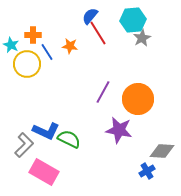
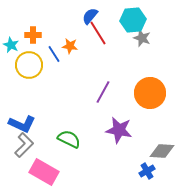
gray star: rotated 24 degrees counterclockwise
blue line: moved 7 px right, 2 px down
yellow circle: moved 2 px right, 1 px down
orange circle: moved 12 px right, 6 px up
blue L-shape: moved 24 px left, 7 px up
